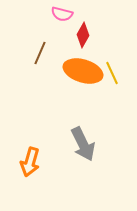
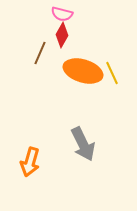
red diamond: moved 21 px left
